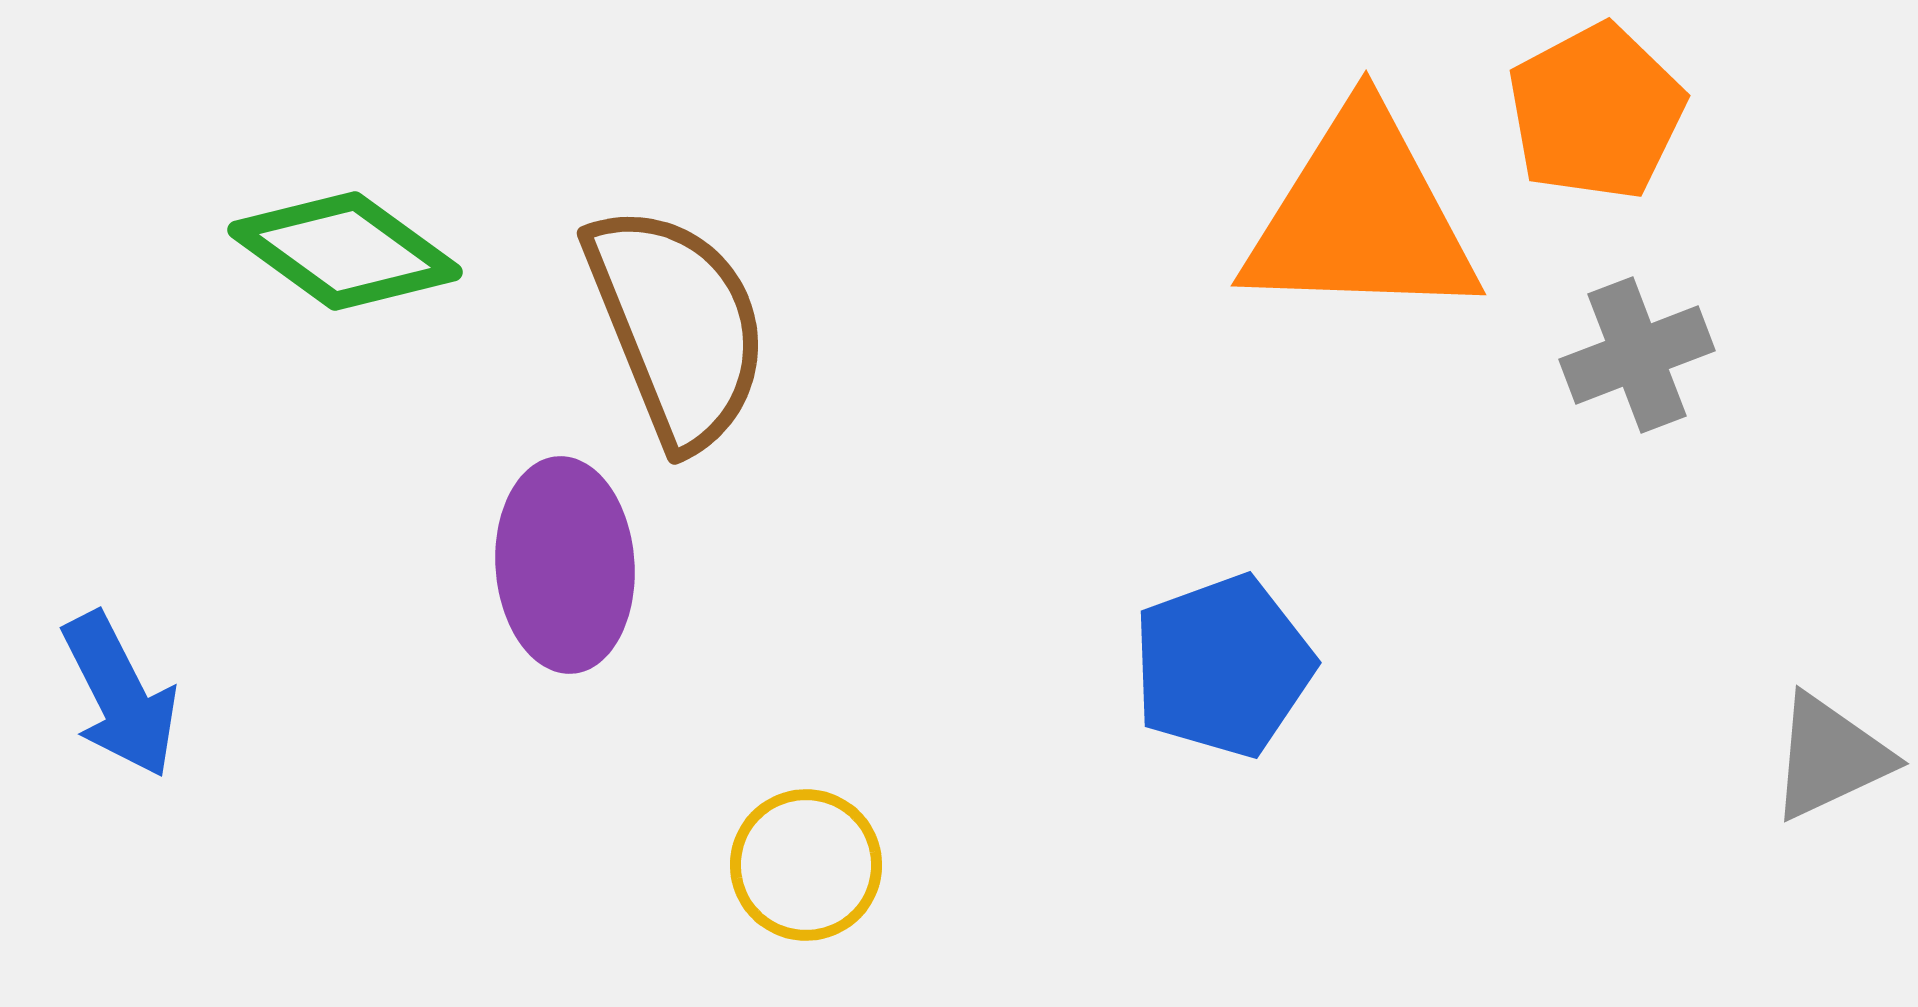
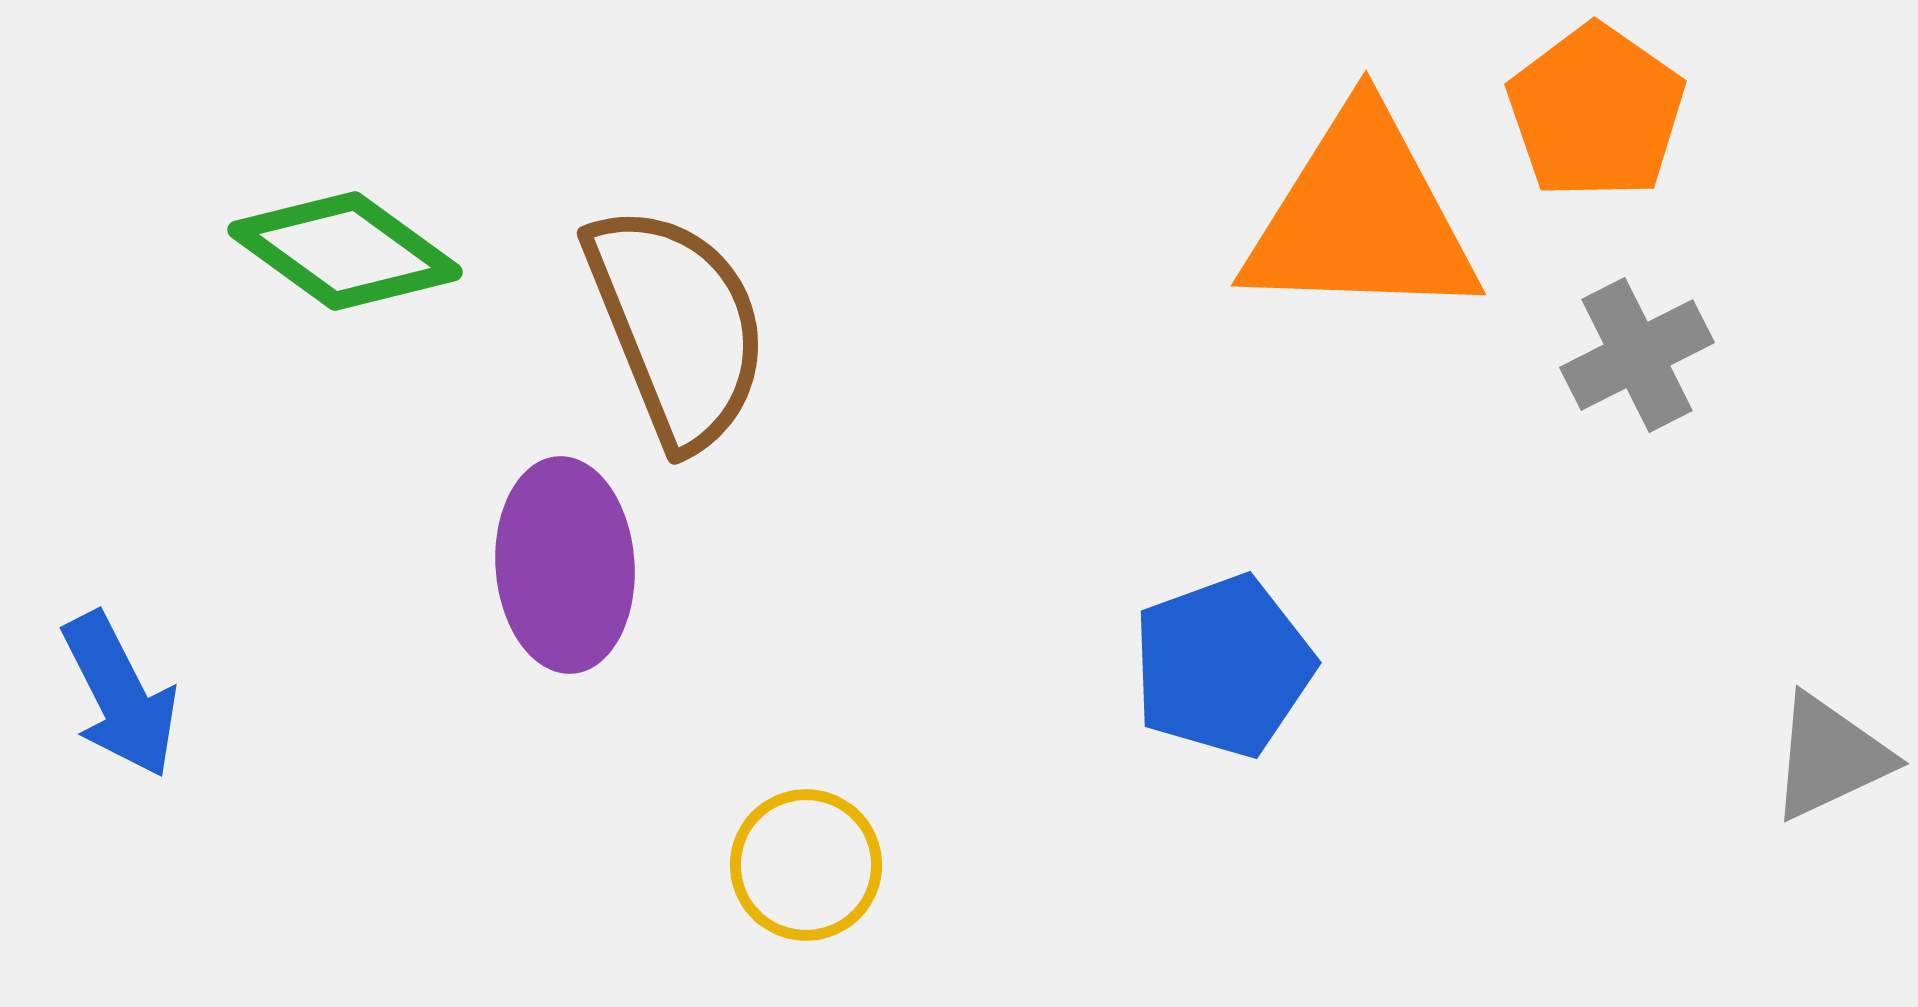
orange pentagon: rotated 9 degrees counterclockwise
gray cross: rotated 6 degrees counterclockwise
